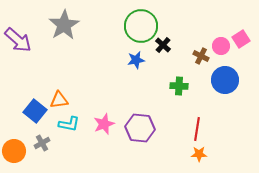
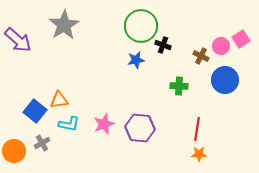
black cross: rotated 21 degrees counterclockwise
